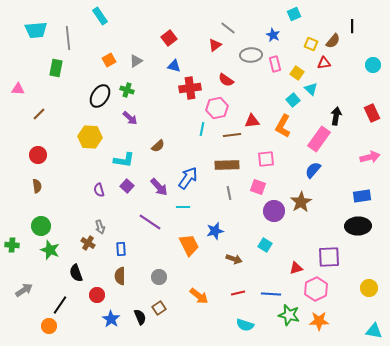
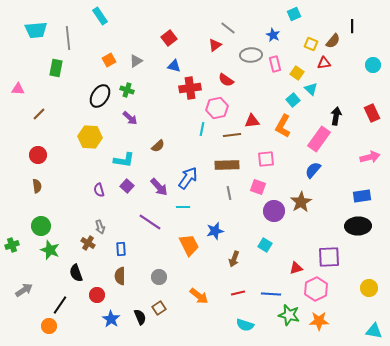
green cross at (12, 245): rotated 24 degrees counterclockwise
brown arrow at (234, 259): rotated 91 degrees clockwise
